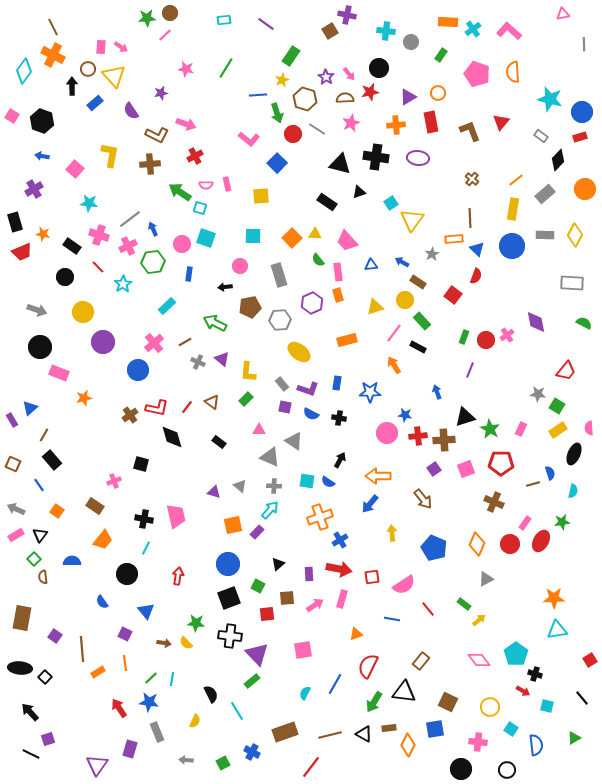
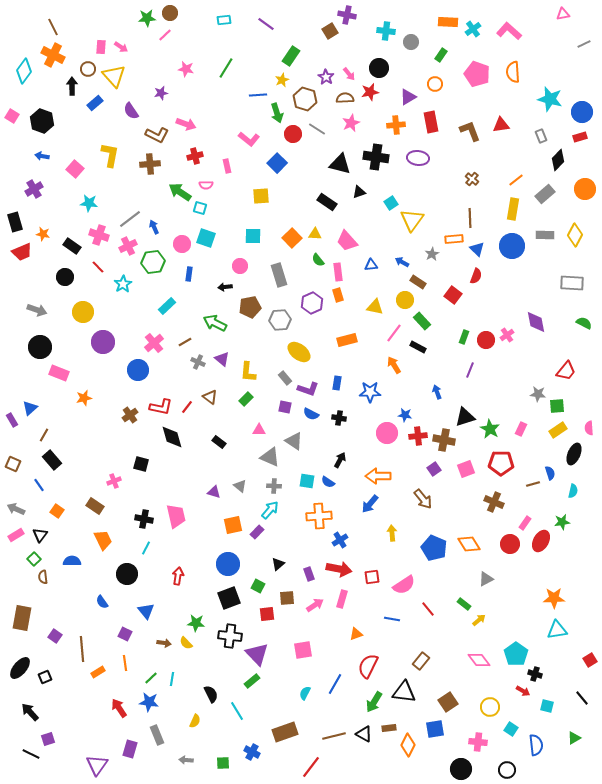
gray line at (584, 44): rotated 64 degrees clockwise
orange circle at (438, 93): moved 3 px left, 9 px up
red triangle at (501, 122): moved 3 px down; rotated 42 degrees clockwise
gray rectangle at (541, 136): rotated 32 degrees clockwise
red cross at (195, 156): rotated 14 degrees clockwise
pink rectangle at (227, 184): moved 18 px up
blue arrow at (153, 229): moved 1 px right, 2 px up
yellow triangle at (375, 307): rotated 30 degrees clockwise
gray rectangle at (282, 384): moved 3 px right, 6 px up
brown triangle at (212, 402): moved 2 px left, 5 px up
green square at (557, 406): rotated 35 degrees counterclockwise
red L-shape at (157, 408): moved 4 px right, 1 px up
brown cross at (444, 440): rotated 15 degrees clockwise
orange cross at (320, 517): moved 1 px left, 1 px up; rotated 15 degrees clockwise
orange trapezoid at (103, 540): rotated 65 degrees counterclockwise
orange diamond at (477, 544): moved 8 px left; rotated 55 degrees counterclockwise
purple rectangle at (309, 574): rotated 16 degrees counterclockwise
black ellipse at (20, 668): rotated 55 degrees counterclockwise
black square at (45, 677): rotated 24 degrees clockwise
brown square at (448, 702): rotated 30 degrees clockwise
gray rectangle at (157, 732): moved 3 px down
brown line at (330, 735): moved 4 px right, 1 px down
green square at (223, 763): rotated 24 degrees clockwise
